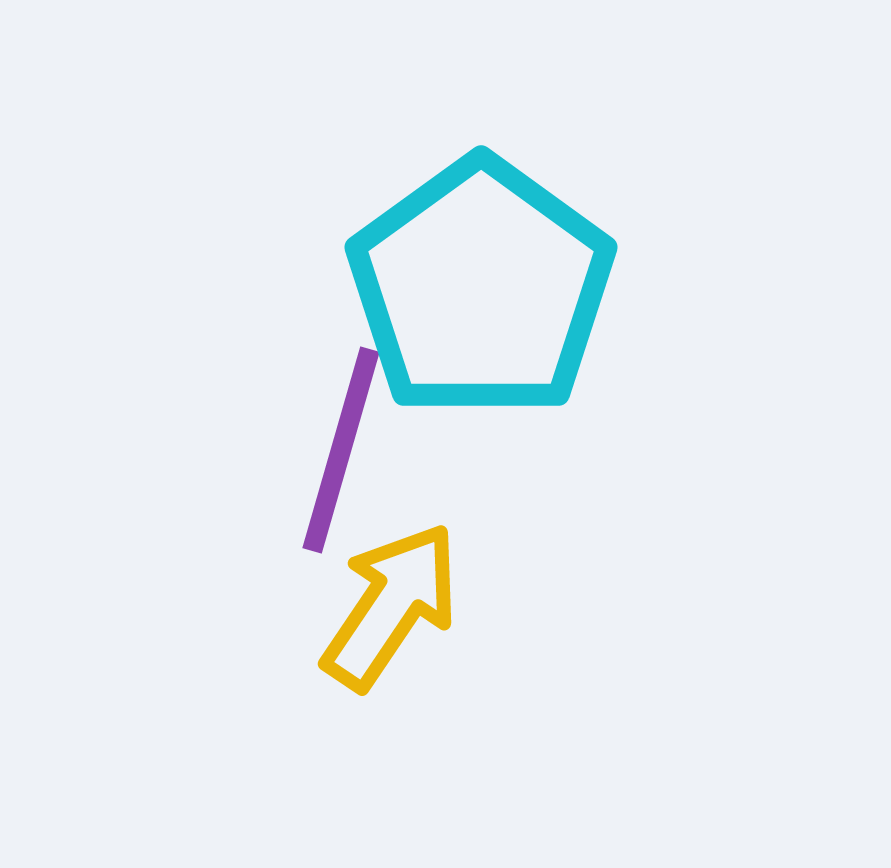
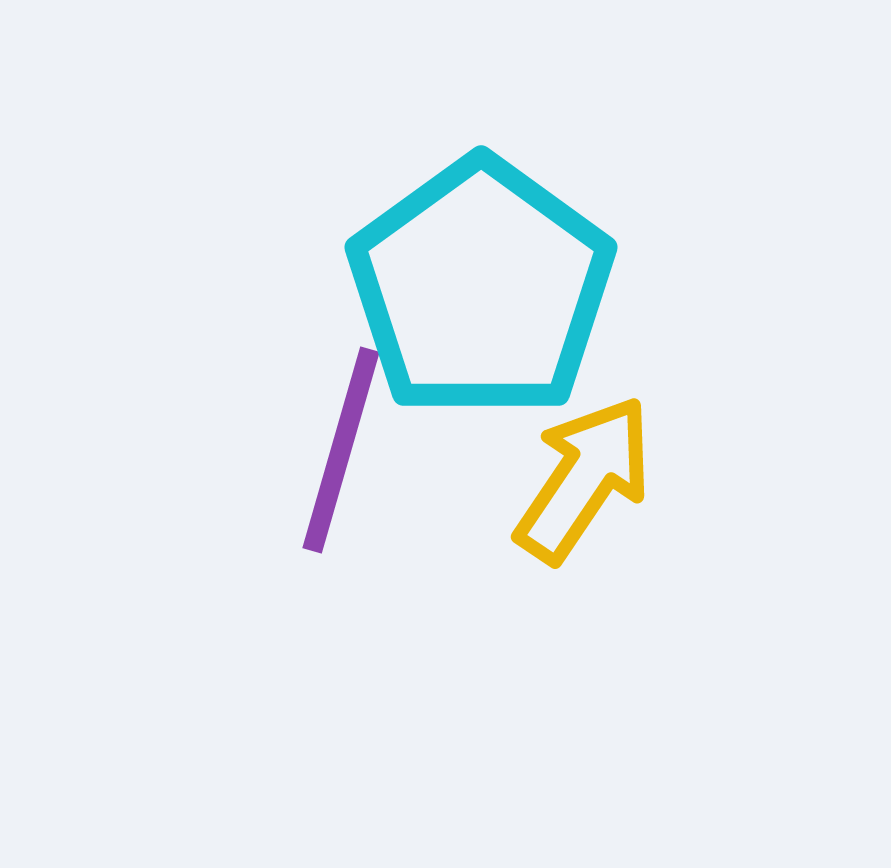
yellow arrow: moved 193 px right, 127 px up
